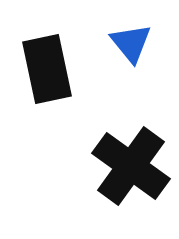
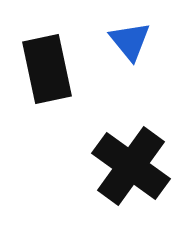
blue triangle: moved 1 px left, 2 px up
